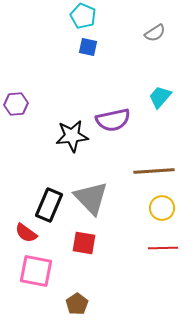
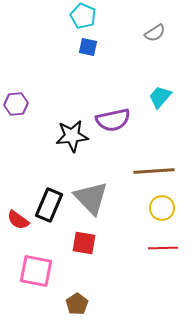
red semicircle: moved 8 px left, 13 px up
